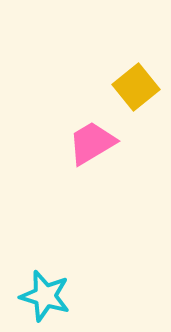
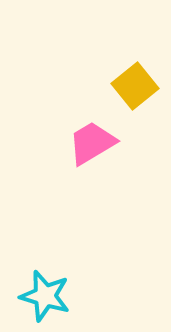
yellow square: moved 1 px left, 1 px up
